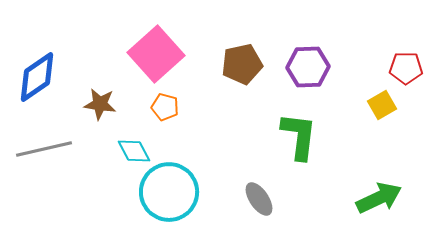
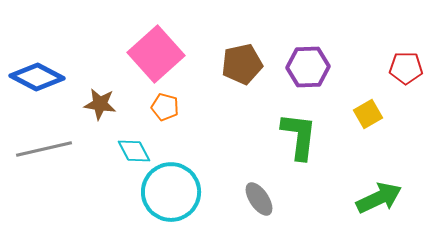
blue diamond: rotated 62 degrees clockwise
yellow square: moved 14 px left, 9 px down
cyan circle: moved 2 px right
